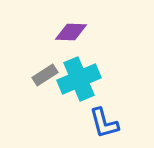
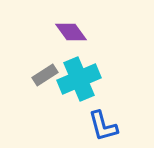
purple diamond: rotated 52 degrees clockwise
blue L-shape: moved 1 px left, 3 px down
